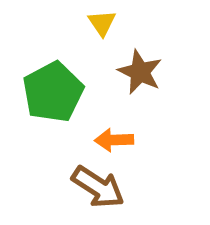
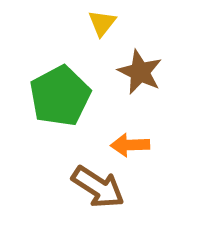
yellow triangle: rotated 12 degrees clockwise
green pentagon: moved 7 px right, 4 px down
orange arrow: moved 16 px right, 5 px down
